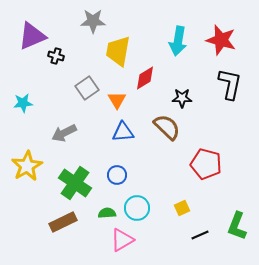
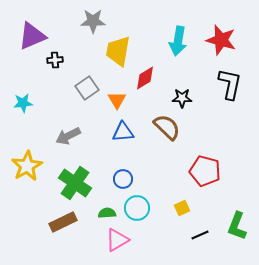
black cross: moved 1 px left, 4 px down; rotated 21 degrees counterclockwise
gray arrow: moved 4 px right, 3 px down
red pentagon: moved 1 px left, 7 px down
blue circle: moved 6 px right, 4 px down
pink triangle: moved 5 px left
